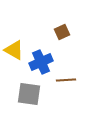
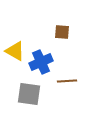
brown square: rotated 28 degrees clockwise
yellow triangle: moved 1 px right, 1 px down
brown line: moved 1 px right, 1 px down
